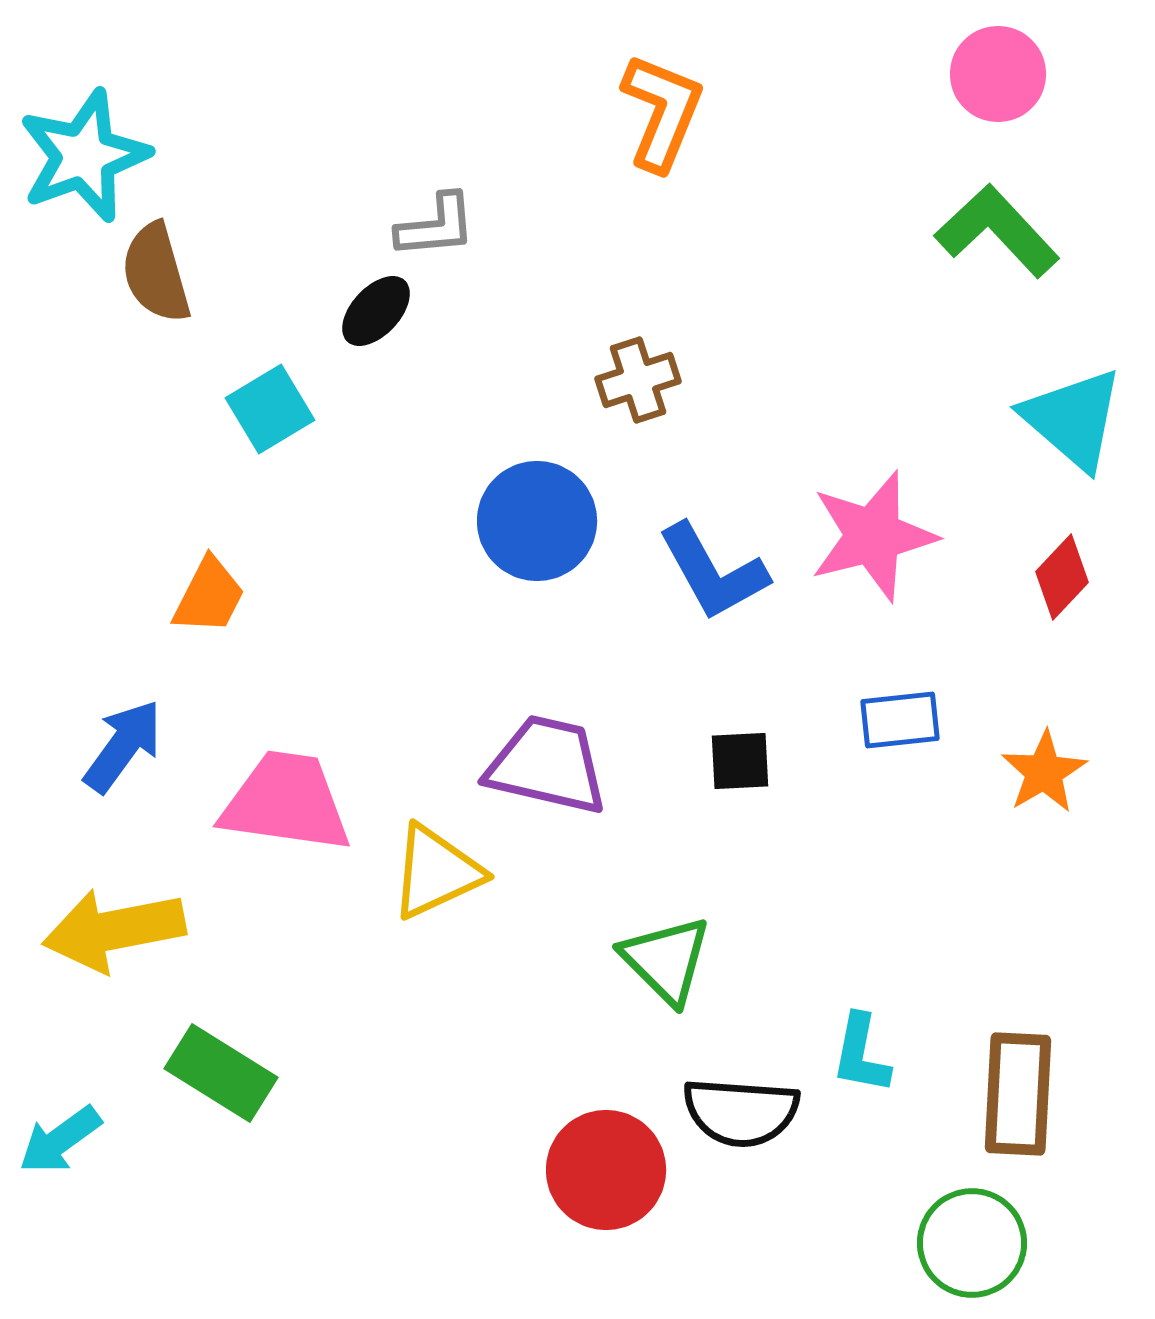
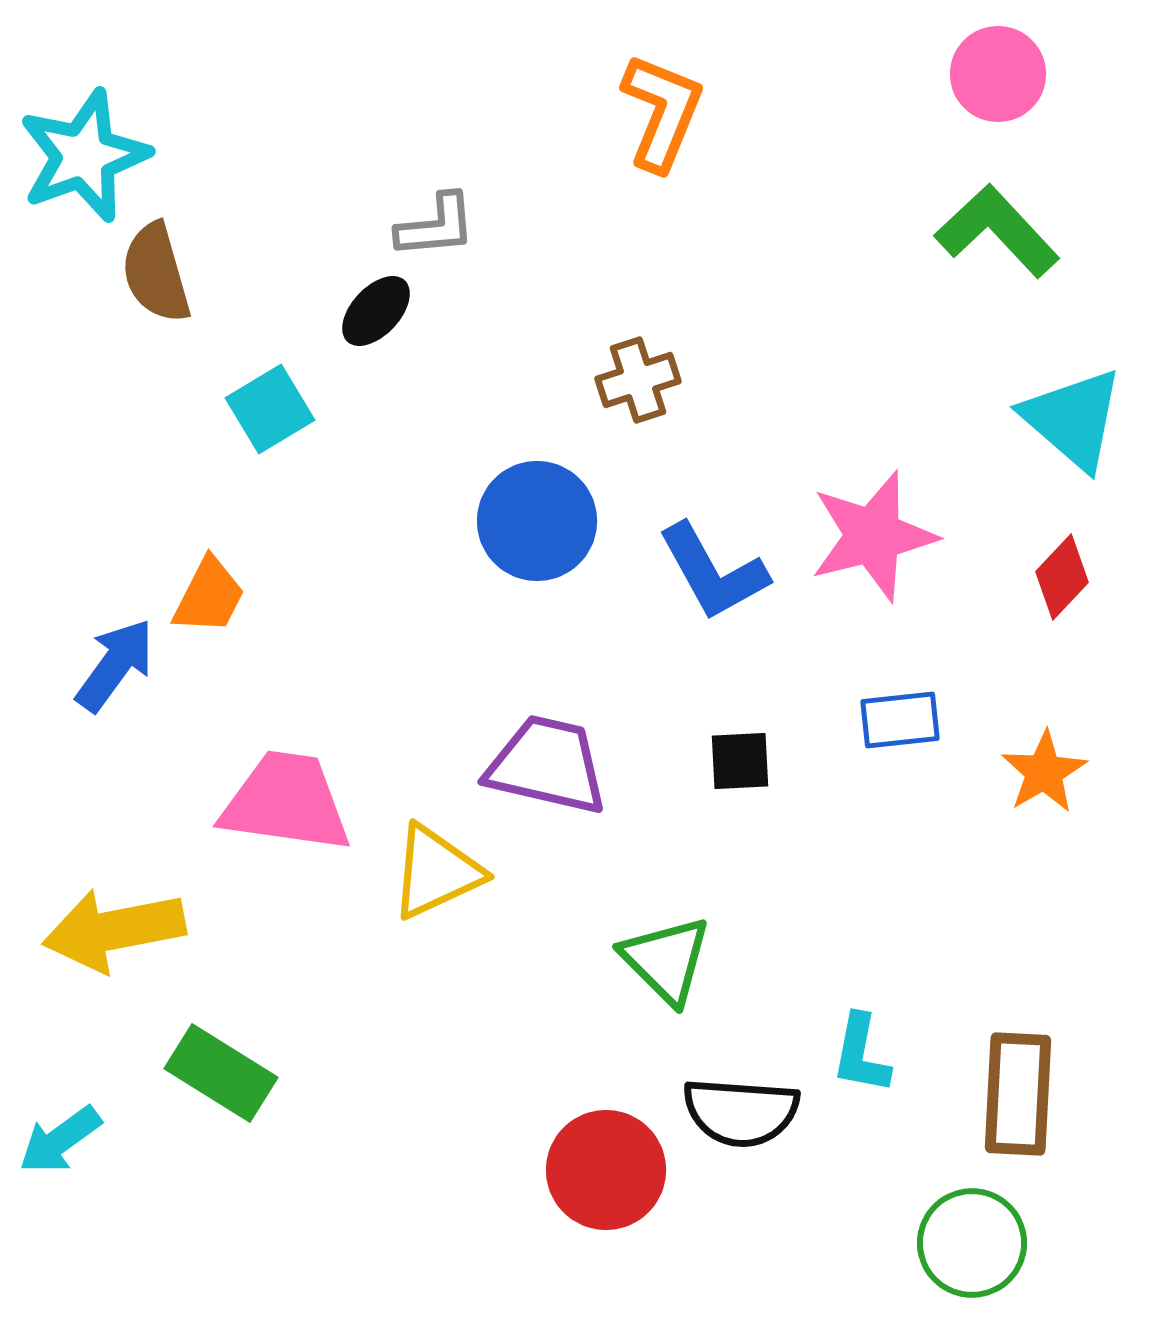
blue arrow: moved 8 px left, 81 px up
